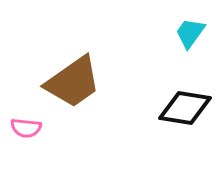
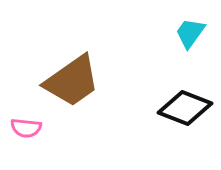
brown trapezoid: moved 1 px left, 1 px up
black diamond: rotated 12 degrees clockwise
